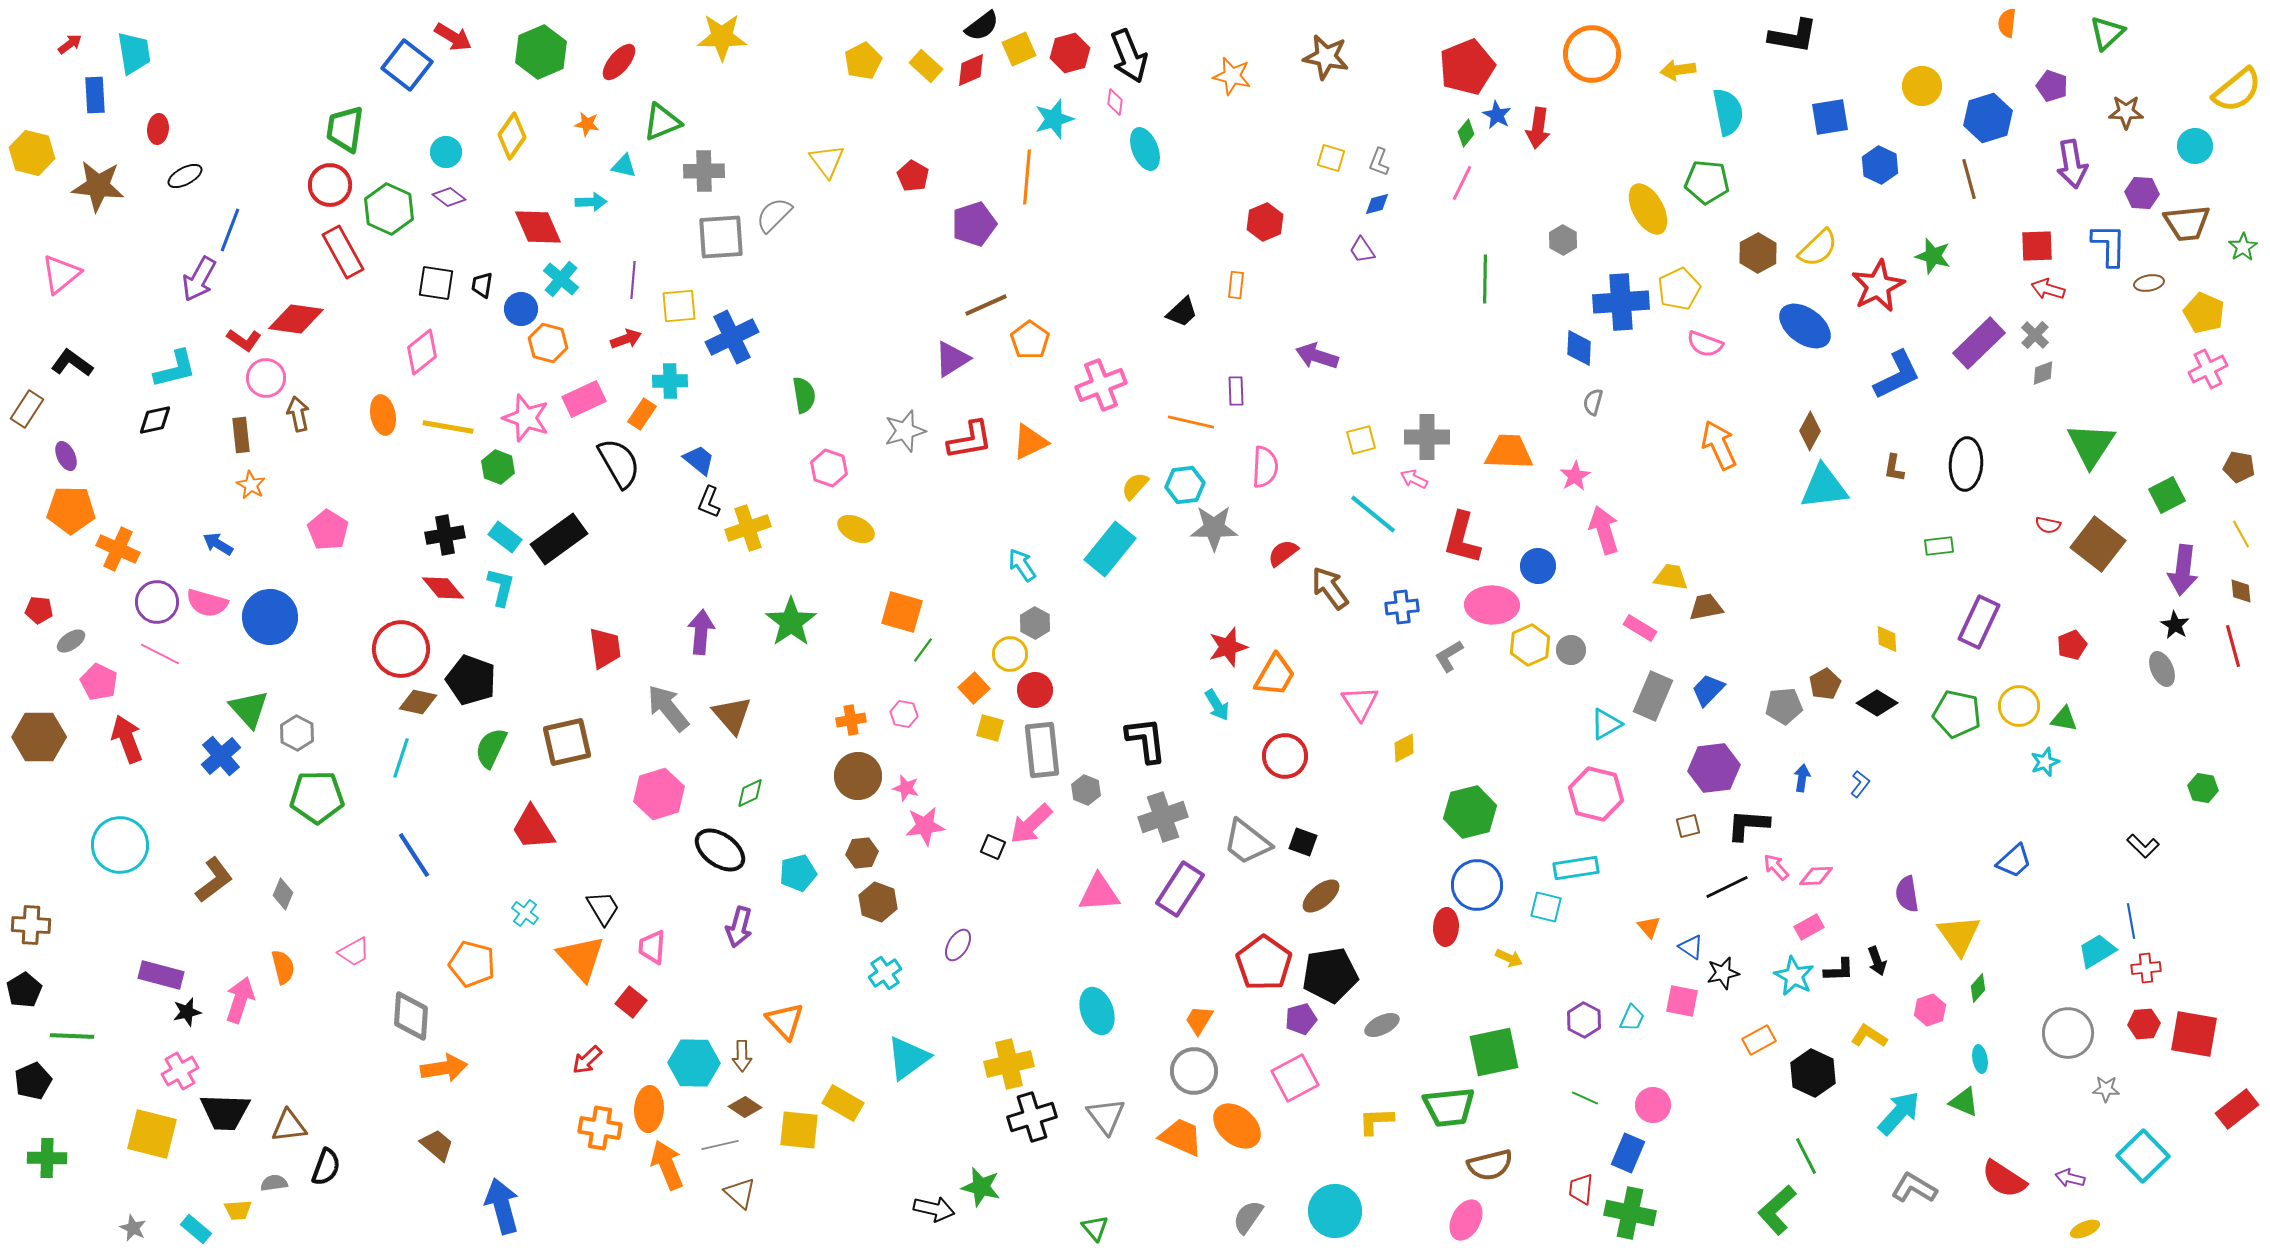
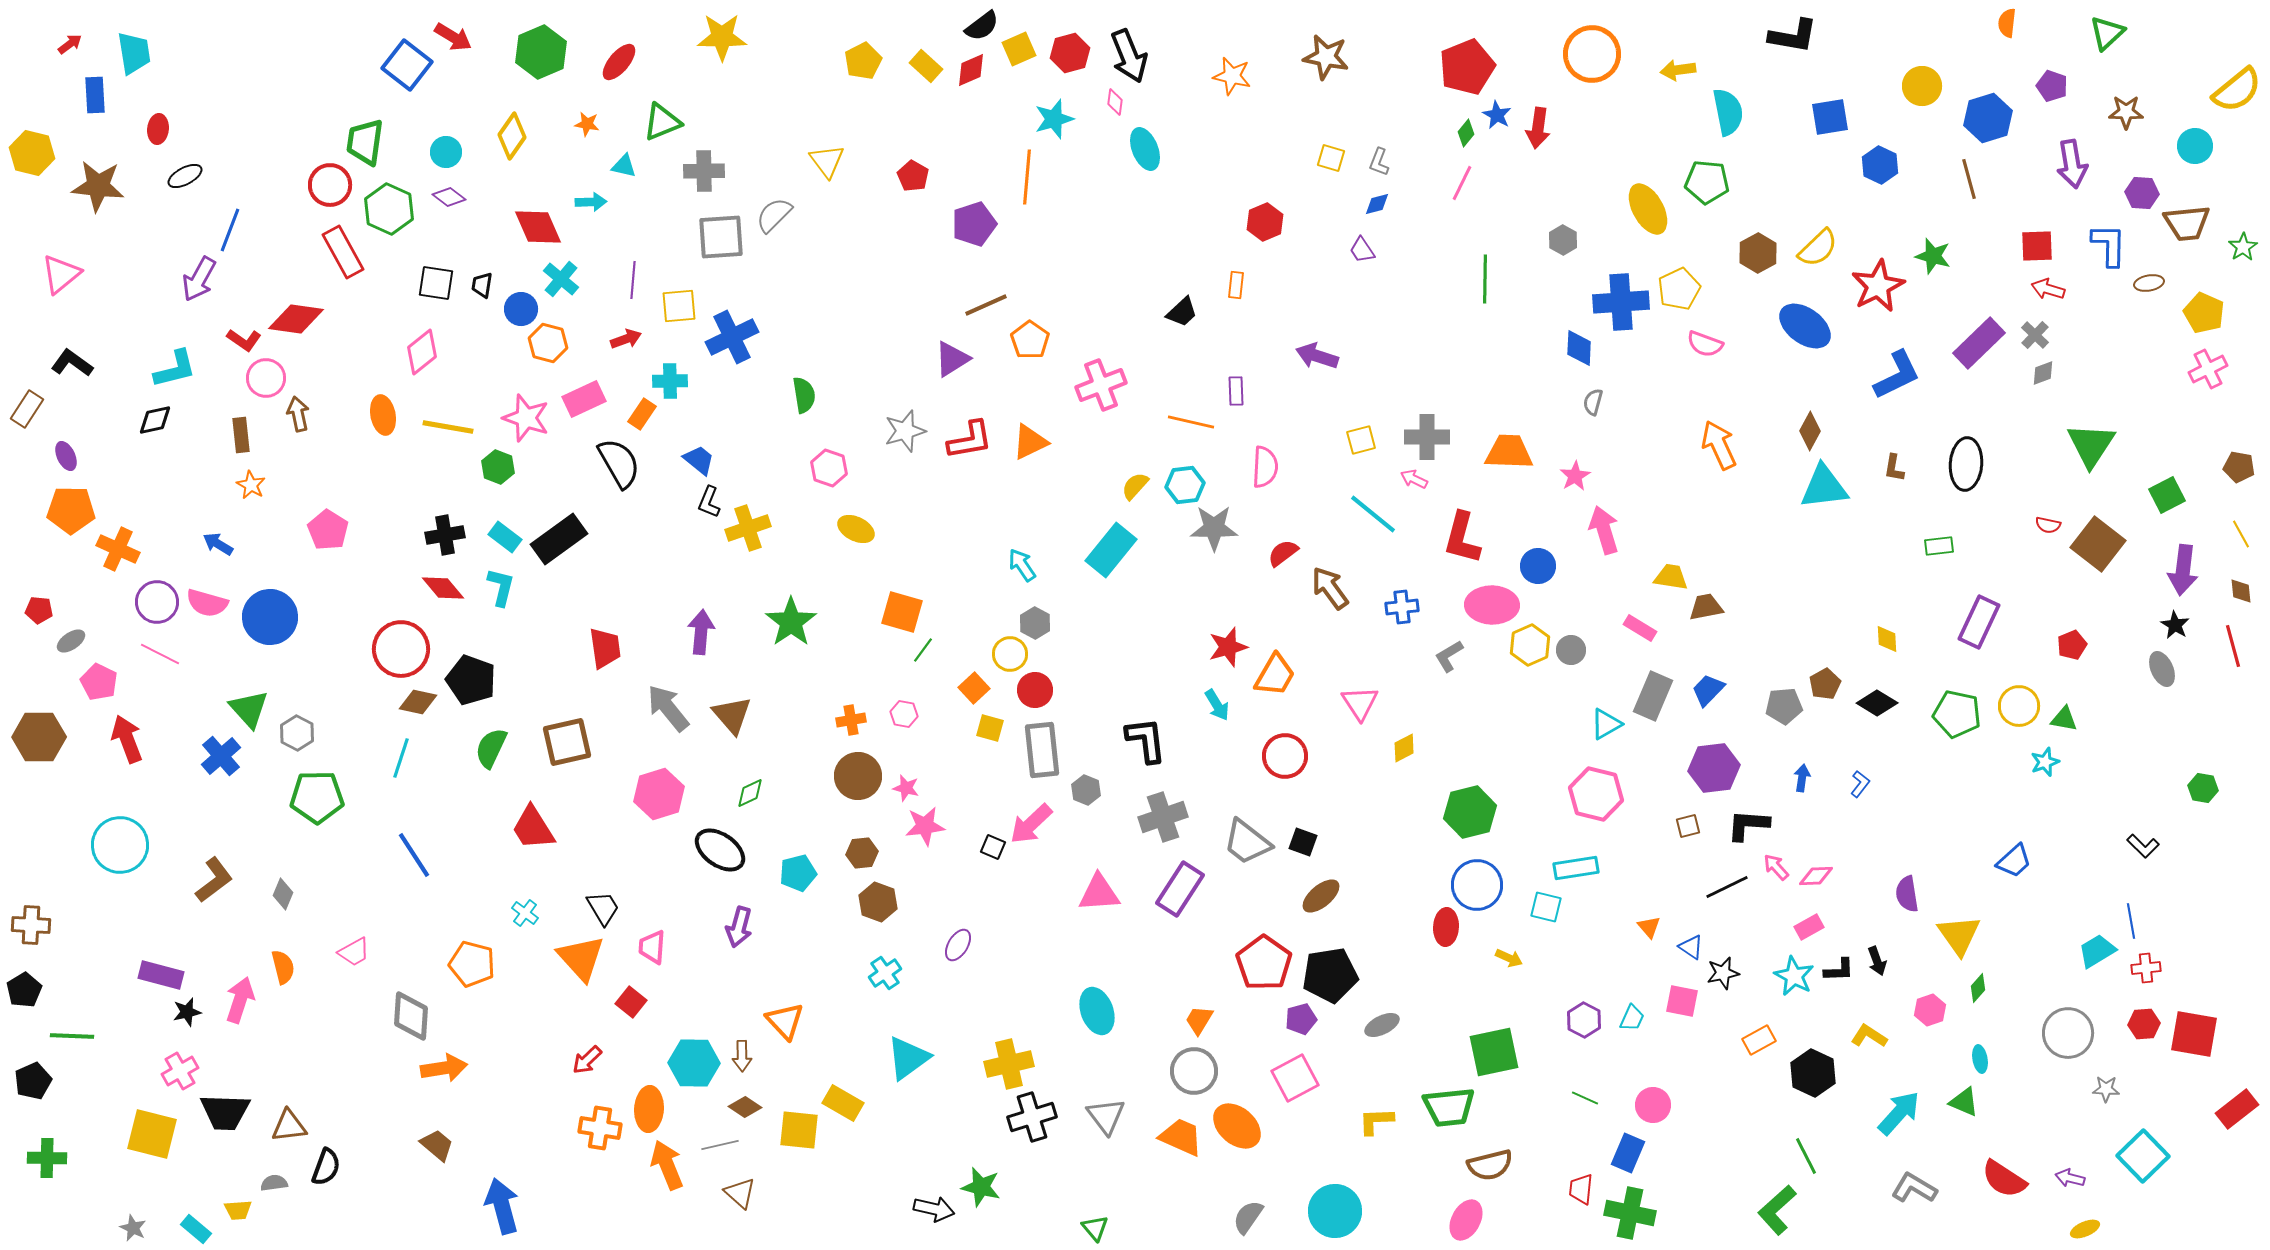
green trapezoid at (345, 129): moved 20 px right, 13 px down
cyan rectangle at (1110, 549): moved 1 px right, 1 px down
